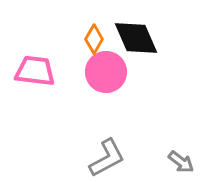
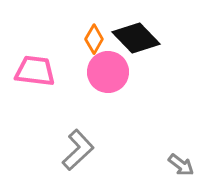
black diamond: rotated 21 degrees counterclockwise
pink circle: moved 2 px right
gray L-shape: moved 29 px left, 8 px up; rotated 15 degrees counterclockwise
gray arrow: moved 3 px down
